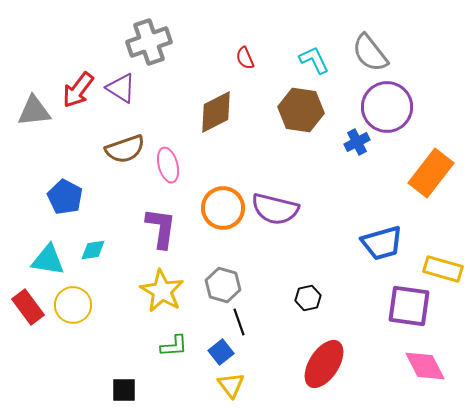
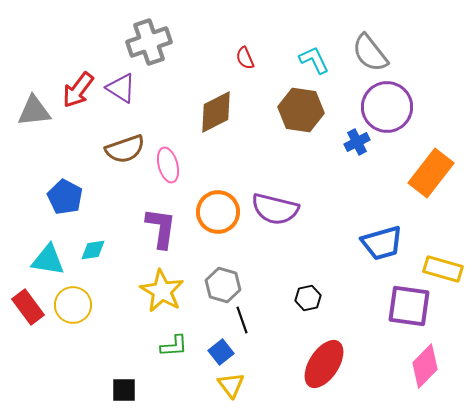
orange circle: moved 5 px left, 4 px down
black line: moved 3 px right, 2 px up
pink diamond: rotated 72 degrees clockwise
